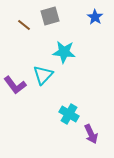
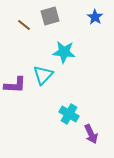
purple L-shape: rotated 50 degrees counterclockwise
